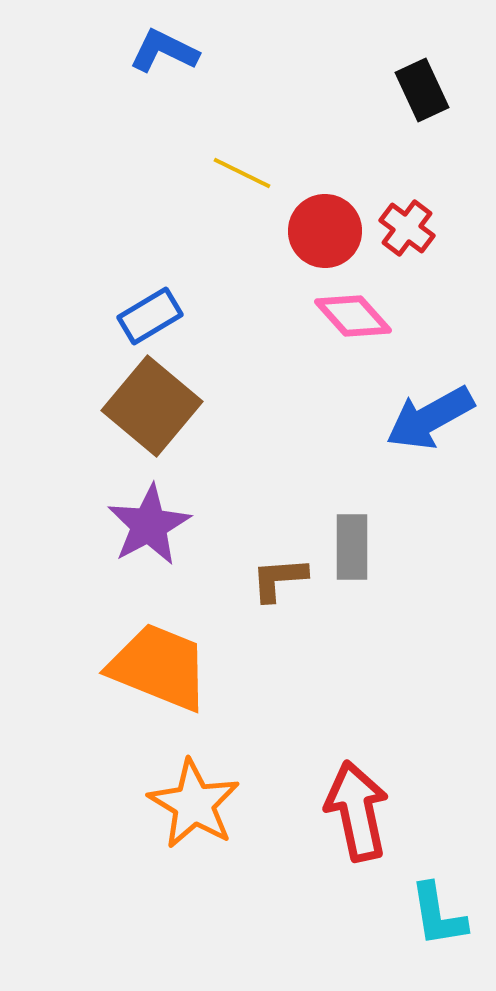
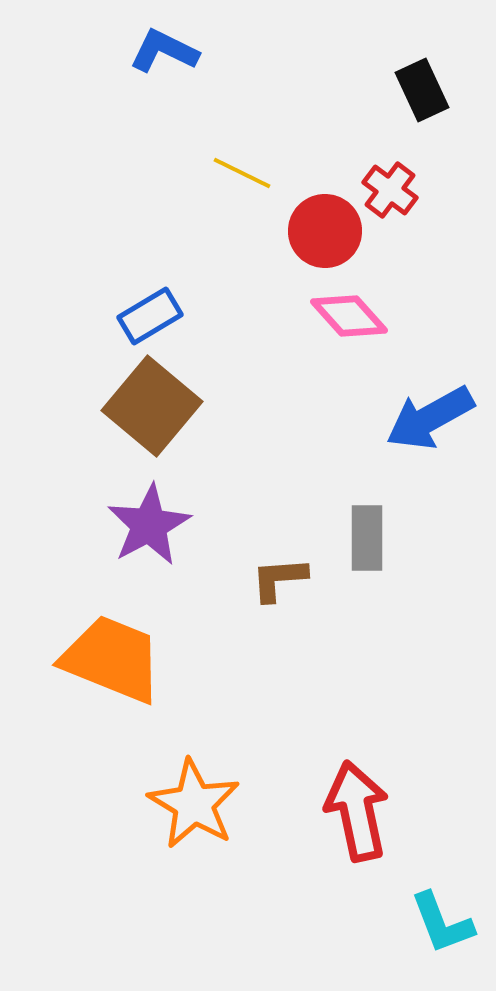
red cross: moved 17 px left, 38 px up
pink diamond: moved 4 px left
gray rectangle: moved 15 px right, 9 px up
orange trapezoid: moved 47 px left, 8 px up
cyan L-shape: moved 4 px right, 8 px down; rotated 12 degrees counterclockwise
